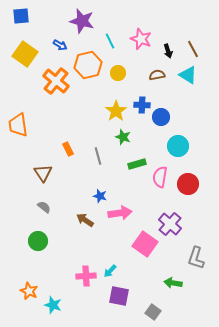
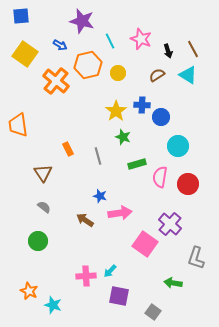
brown semicircle: rotated 21 degrees counterclockwise
